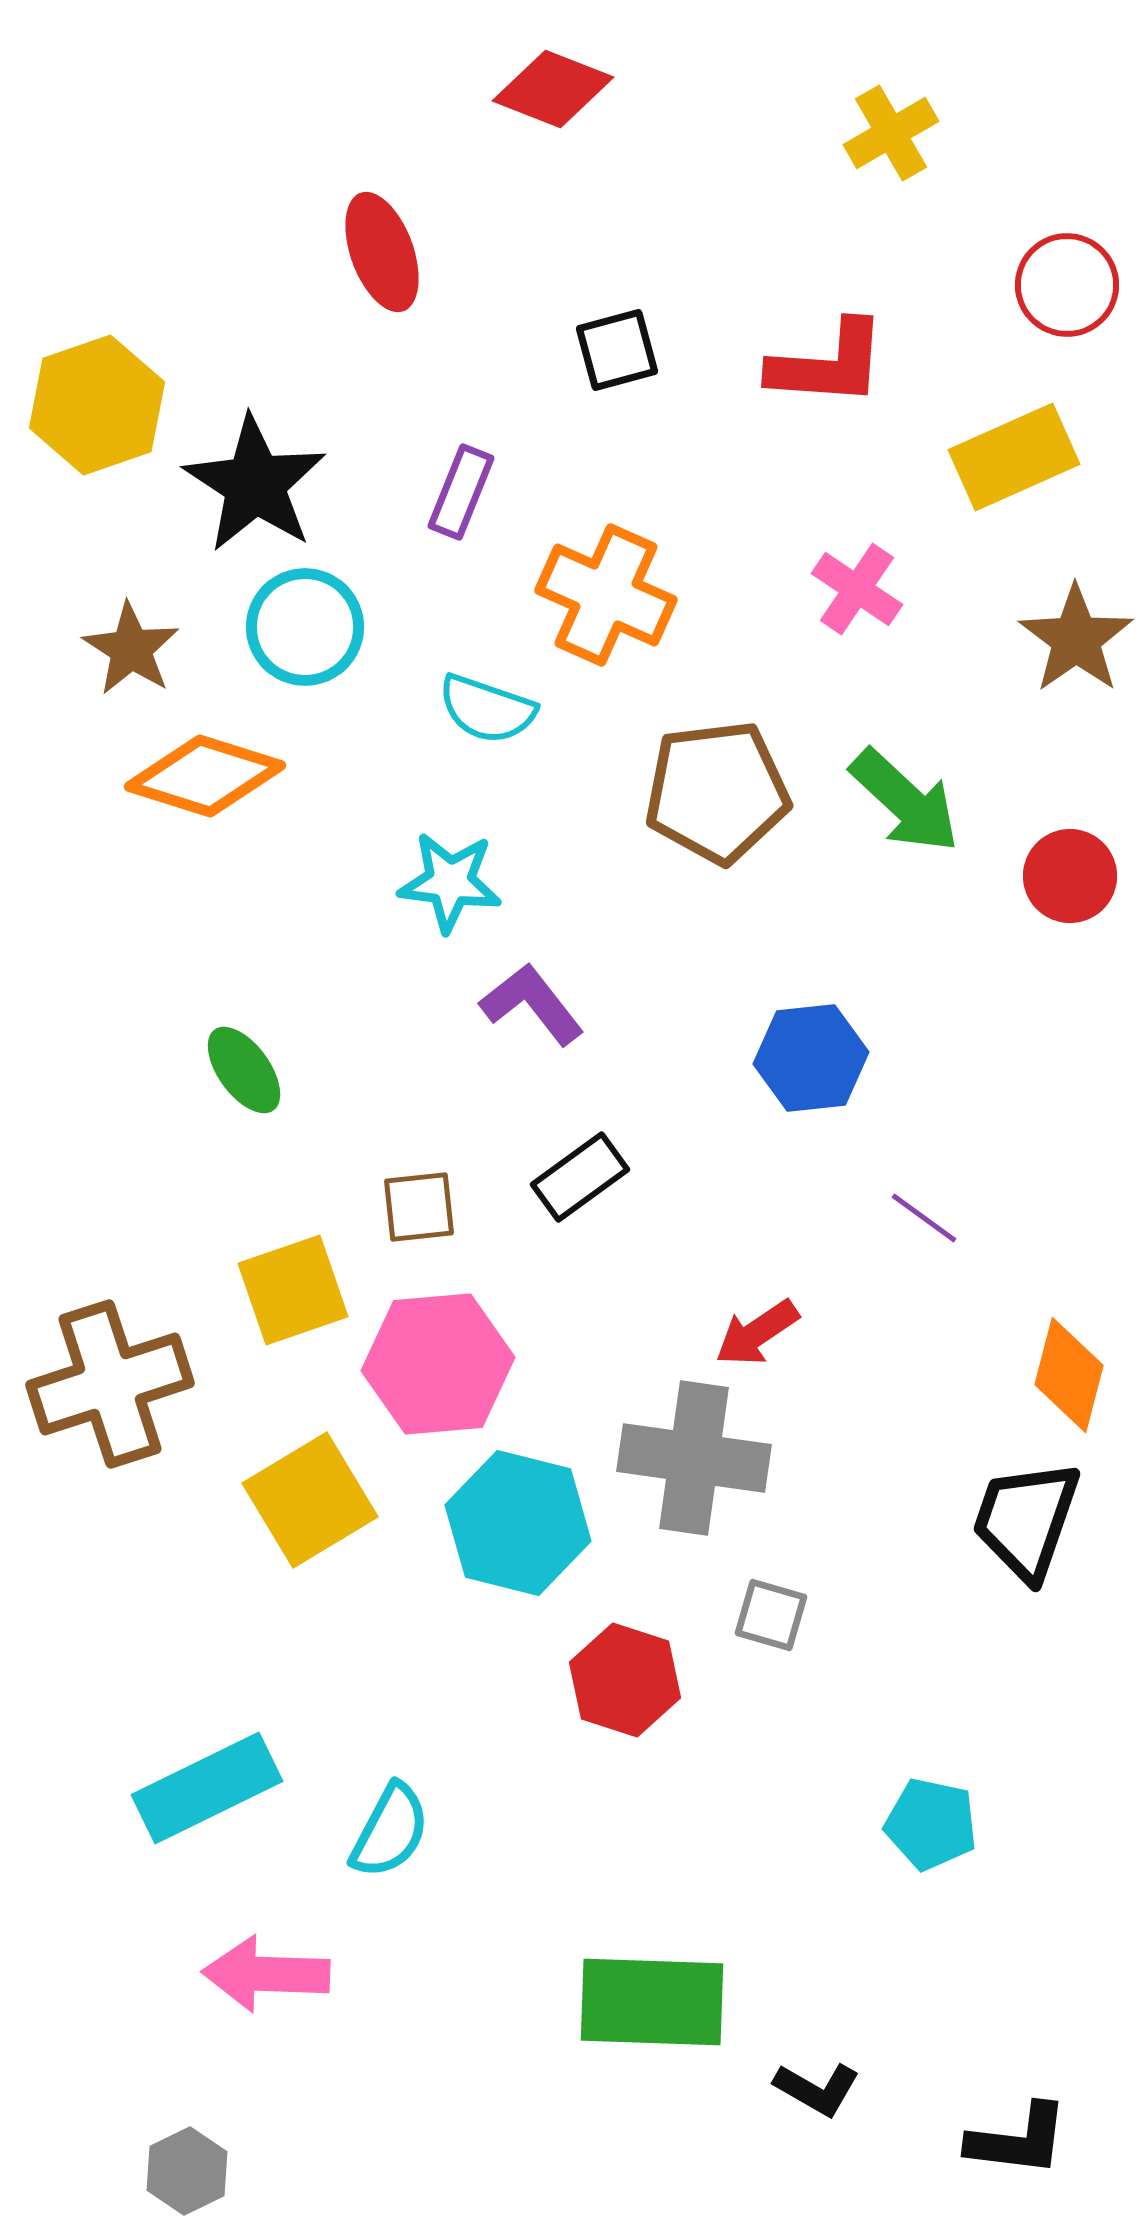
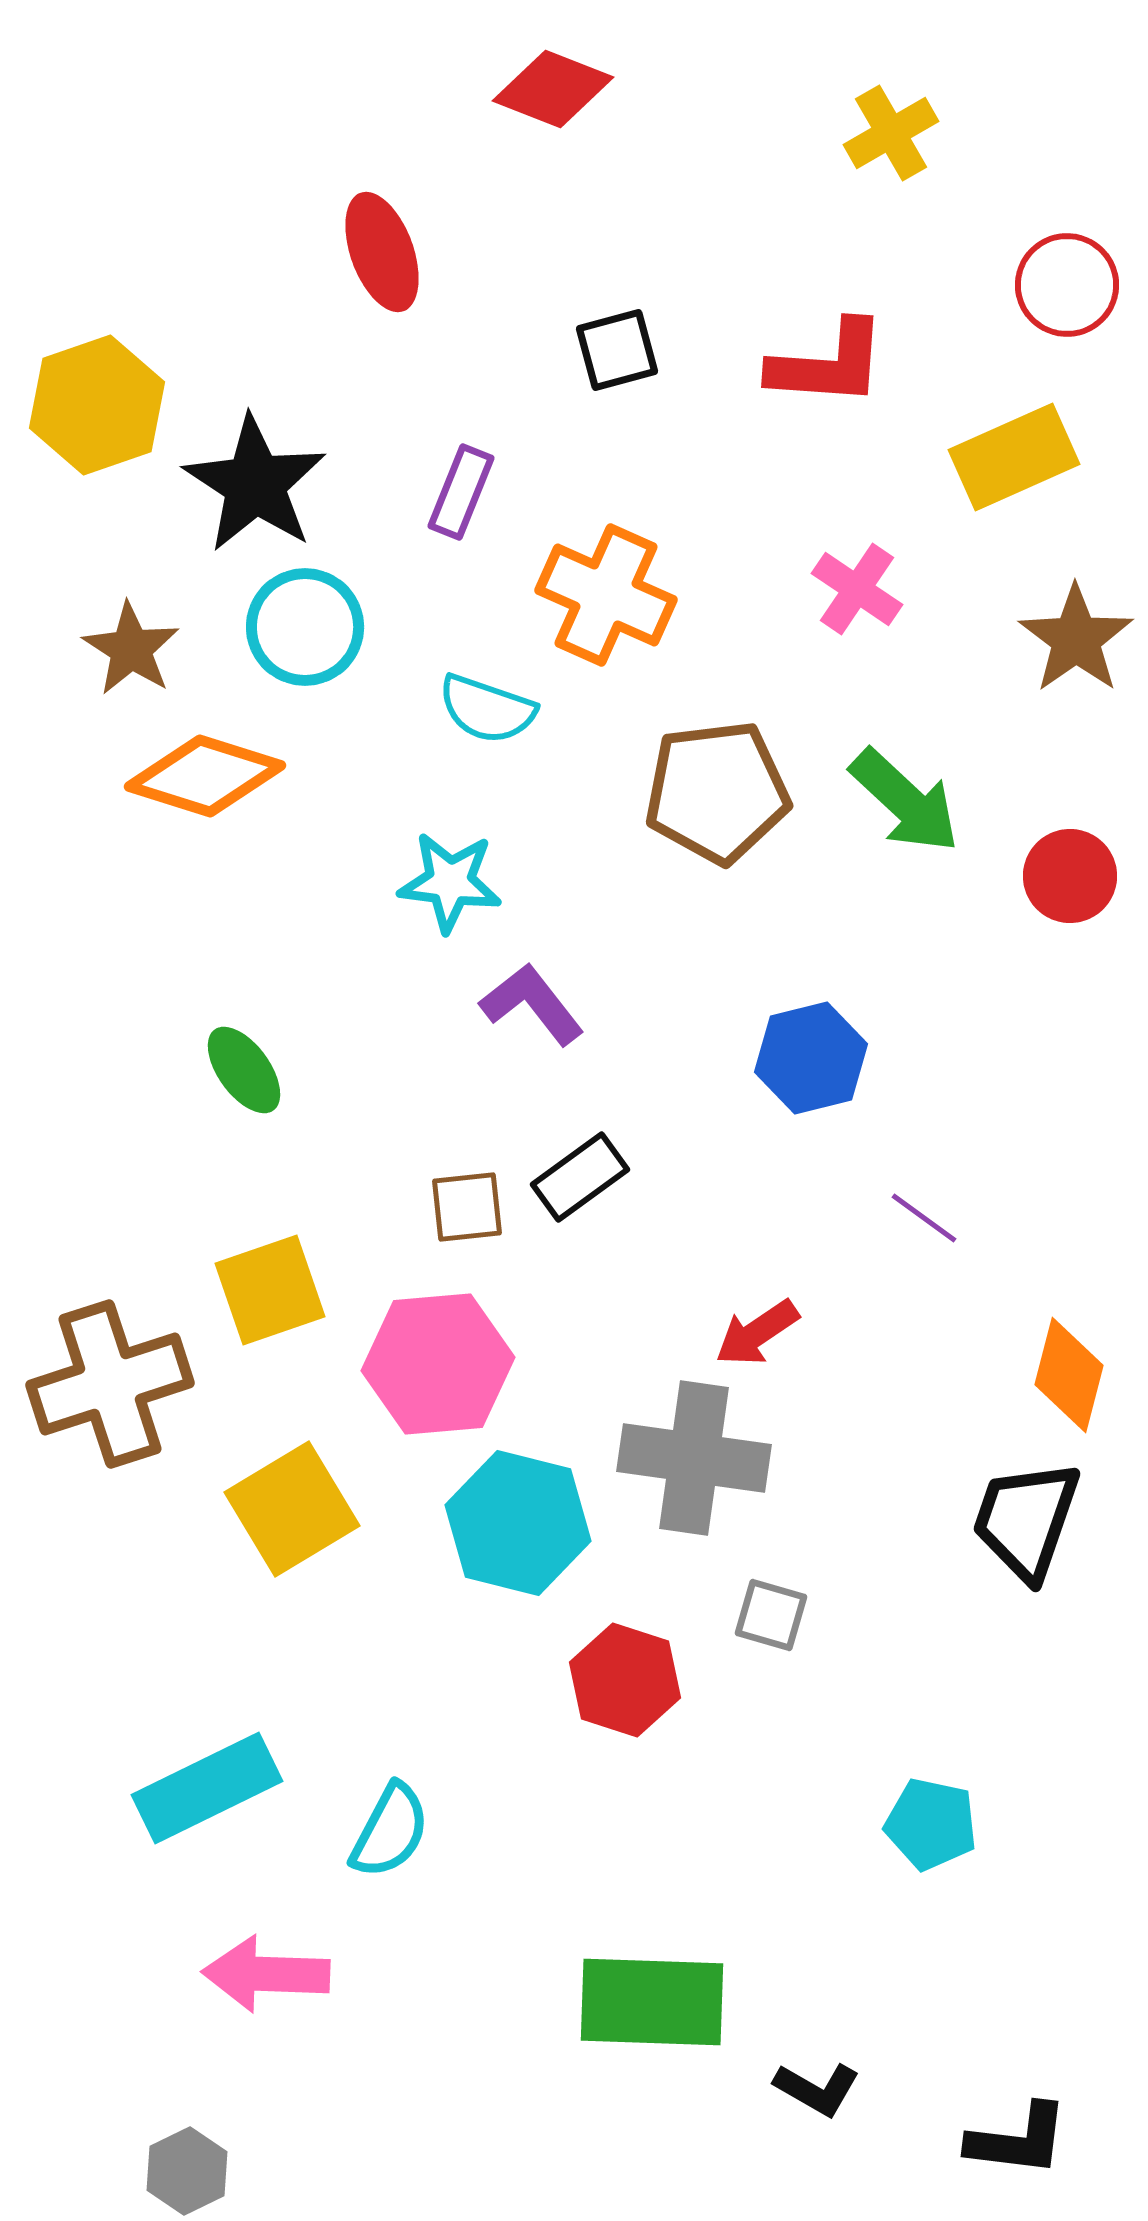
blue hexagon at (811, 1058): rotated 8 degrees counterclockwise
brown square at (419, 1207): moved 48 px right
yellow square at (293, 1290): moved 23 px left
yellow square at (310, 1500): moved 18 px left, 9 px down
